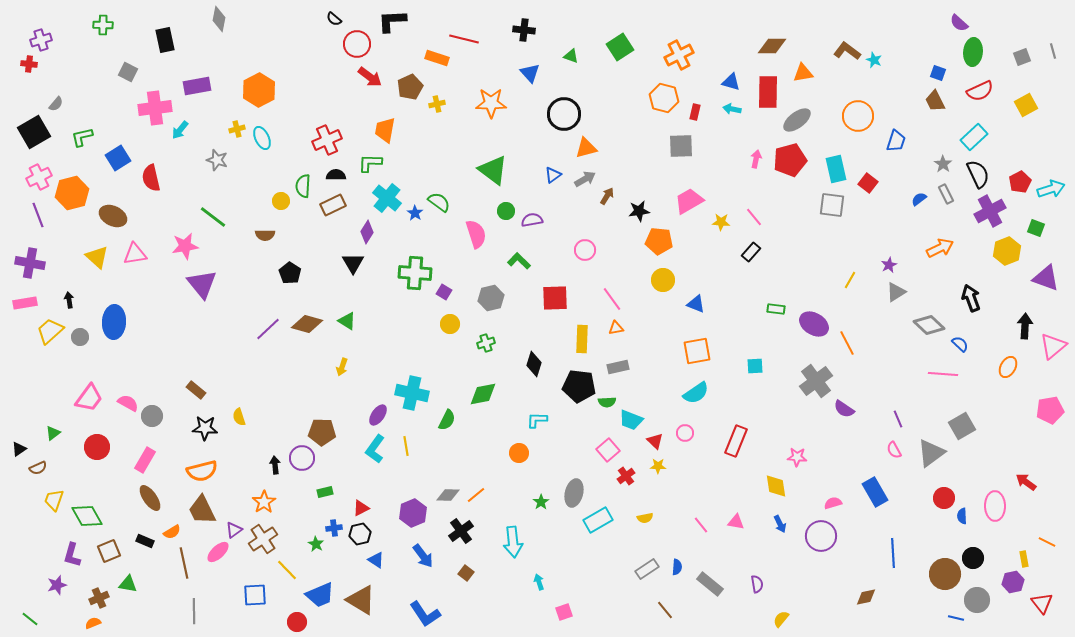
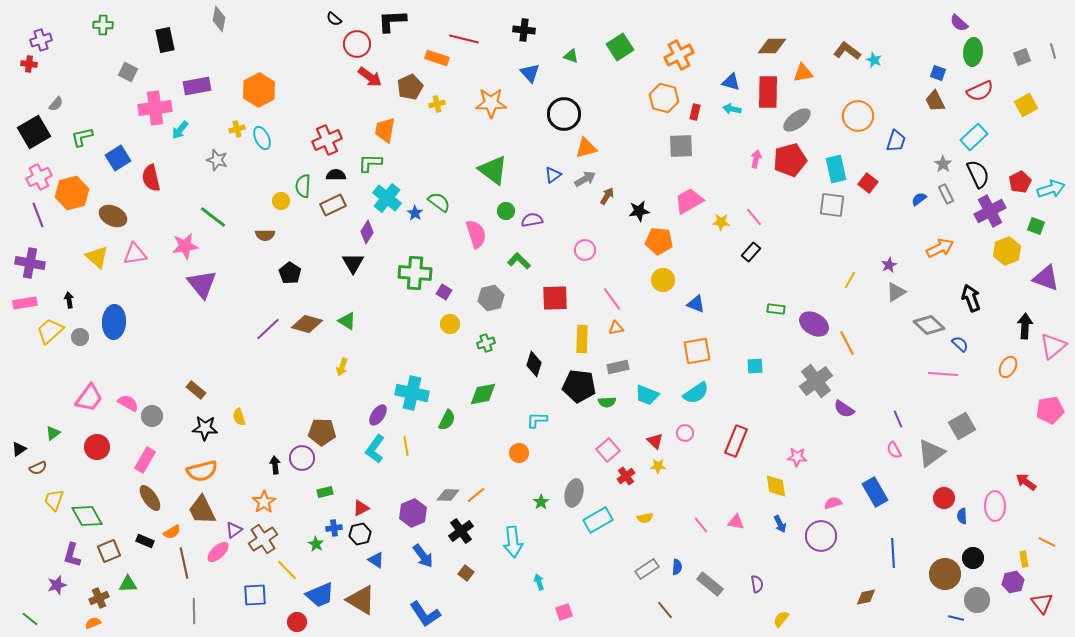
green square at (1036, 228): moved 2 px up
cyan trapezoid at (631, 420): moved 16 px right, 25 px up
green triangle at (128, 584): rotated 12 degrees counterclockwise
